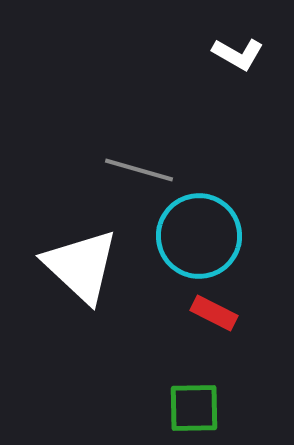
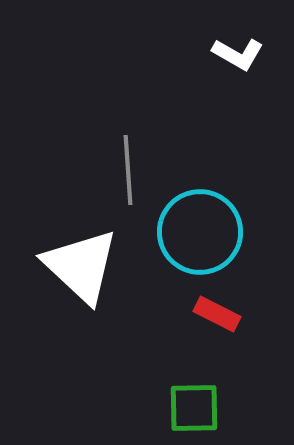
gray line: moved 11 px left; rotated 70 degrees clockwise
cyan circle: moved 1 px right, 4 px up
red rectangle: moved 3 px right, 1 px down
